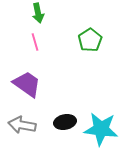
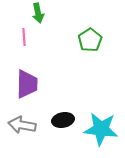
pink line: moved 11 px left, 5 px up; rotated 12 degrees clockwise
purple trapezoid: rotated 56 degrees clockwise
black ellipse: moved 2 px left, 2 px up
